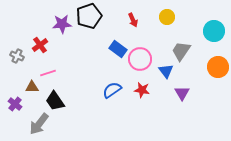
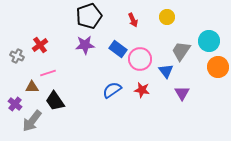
purple star: moved 23 px right, 21 px down
cyan circle: moved 5 px left, 10 px down
gray arrow: moved 7 px left, 3 px up
